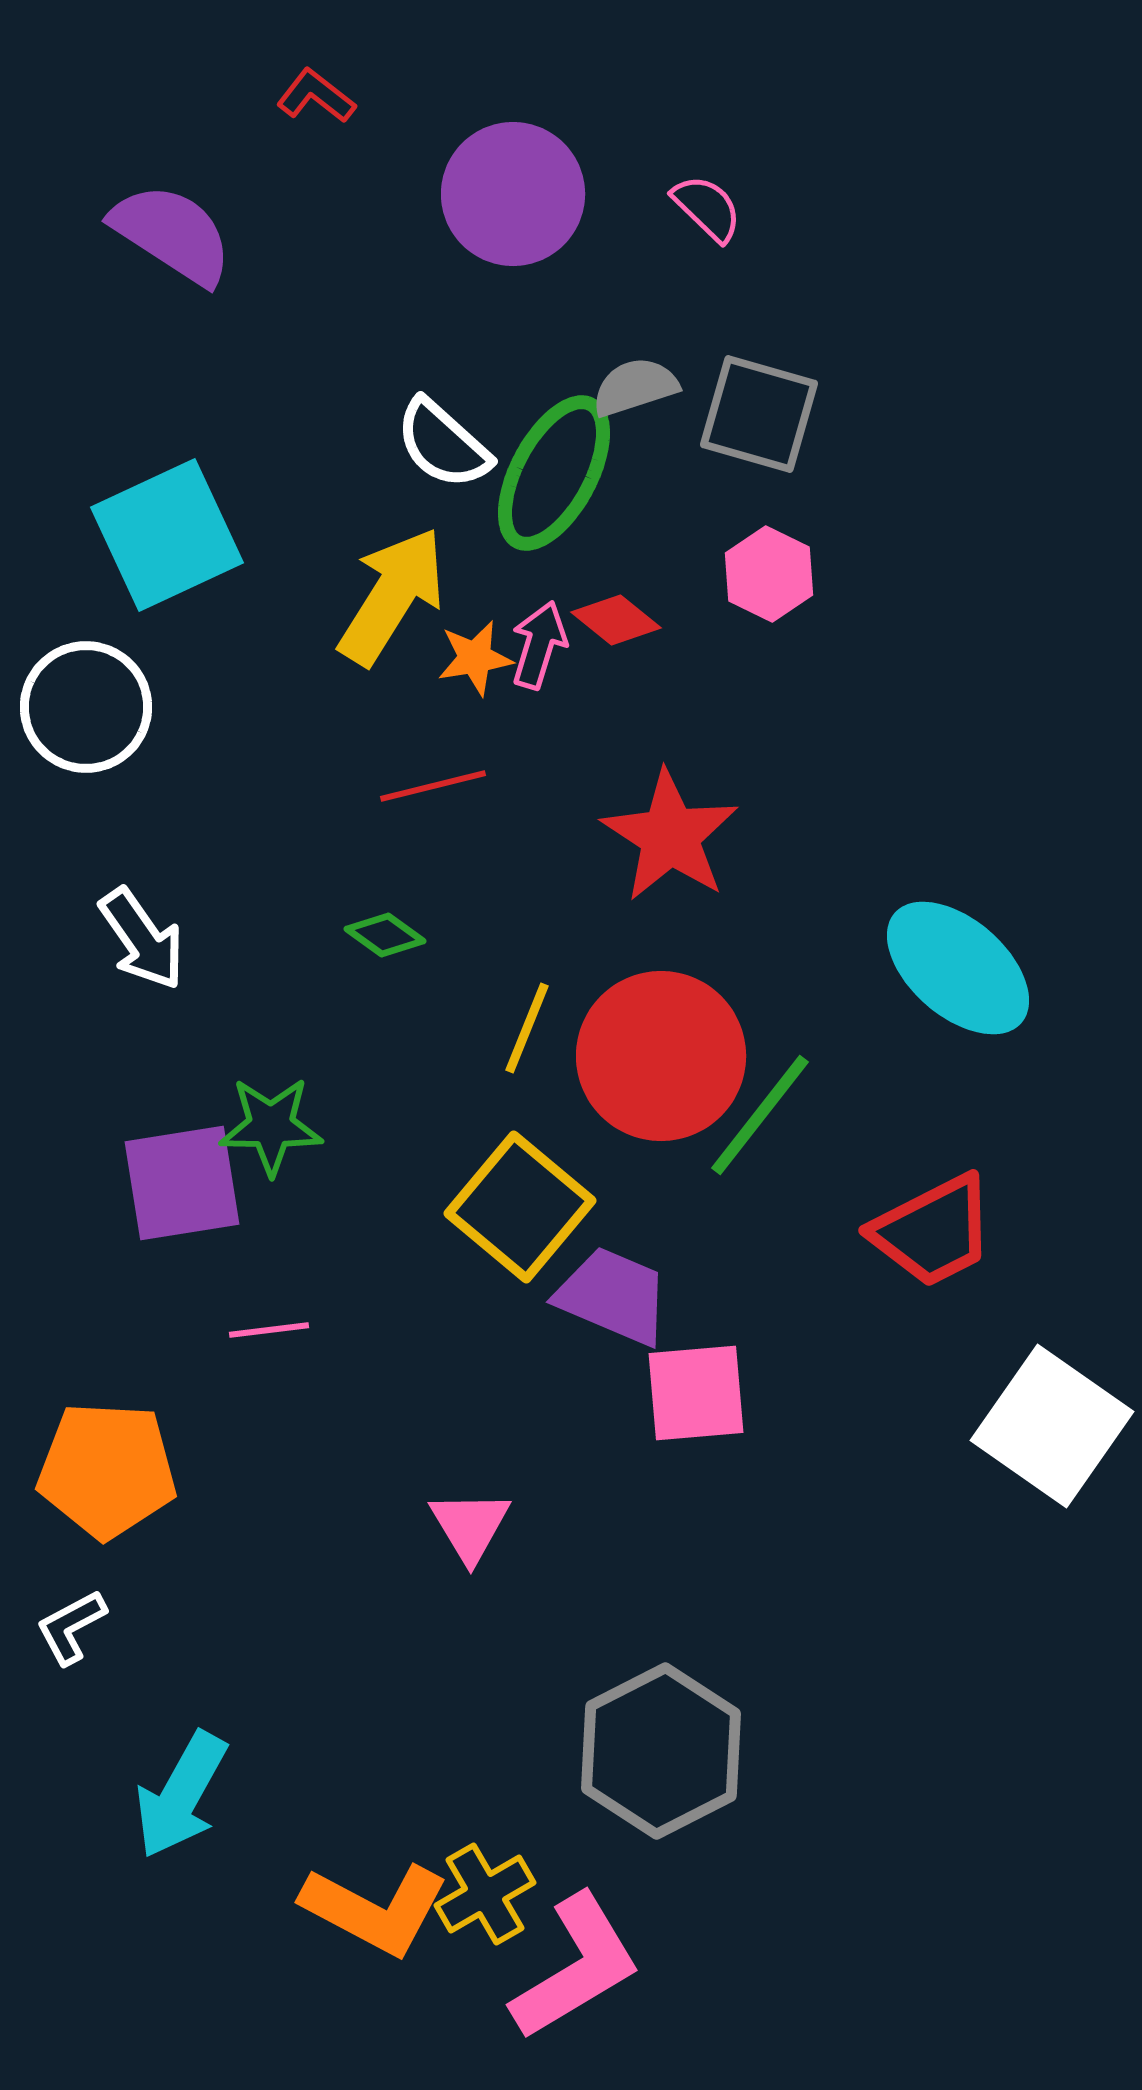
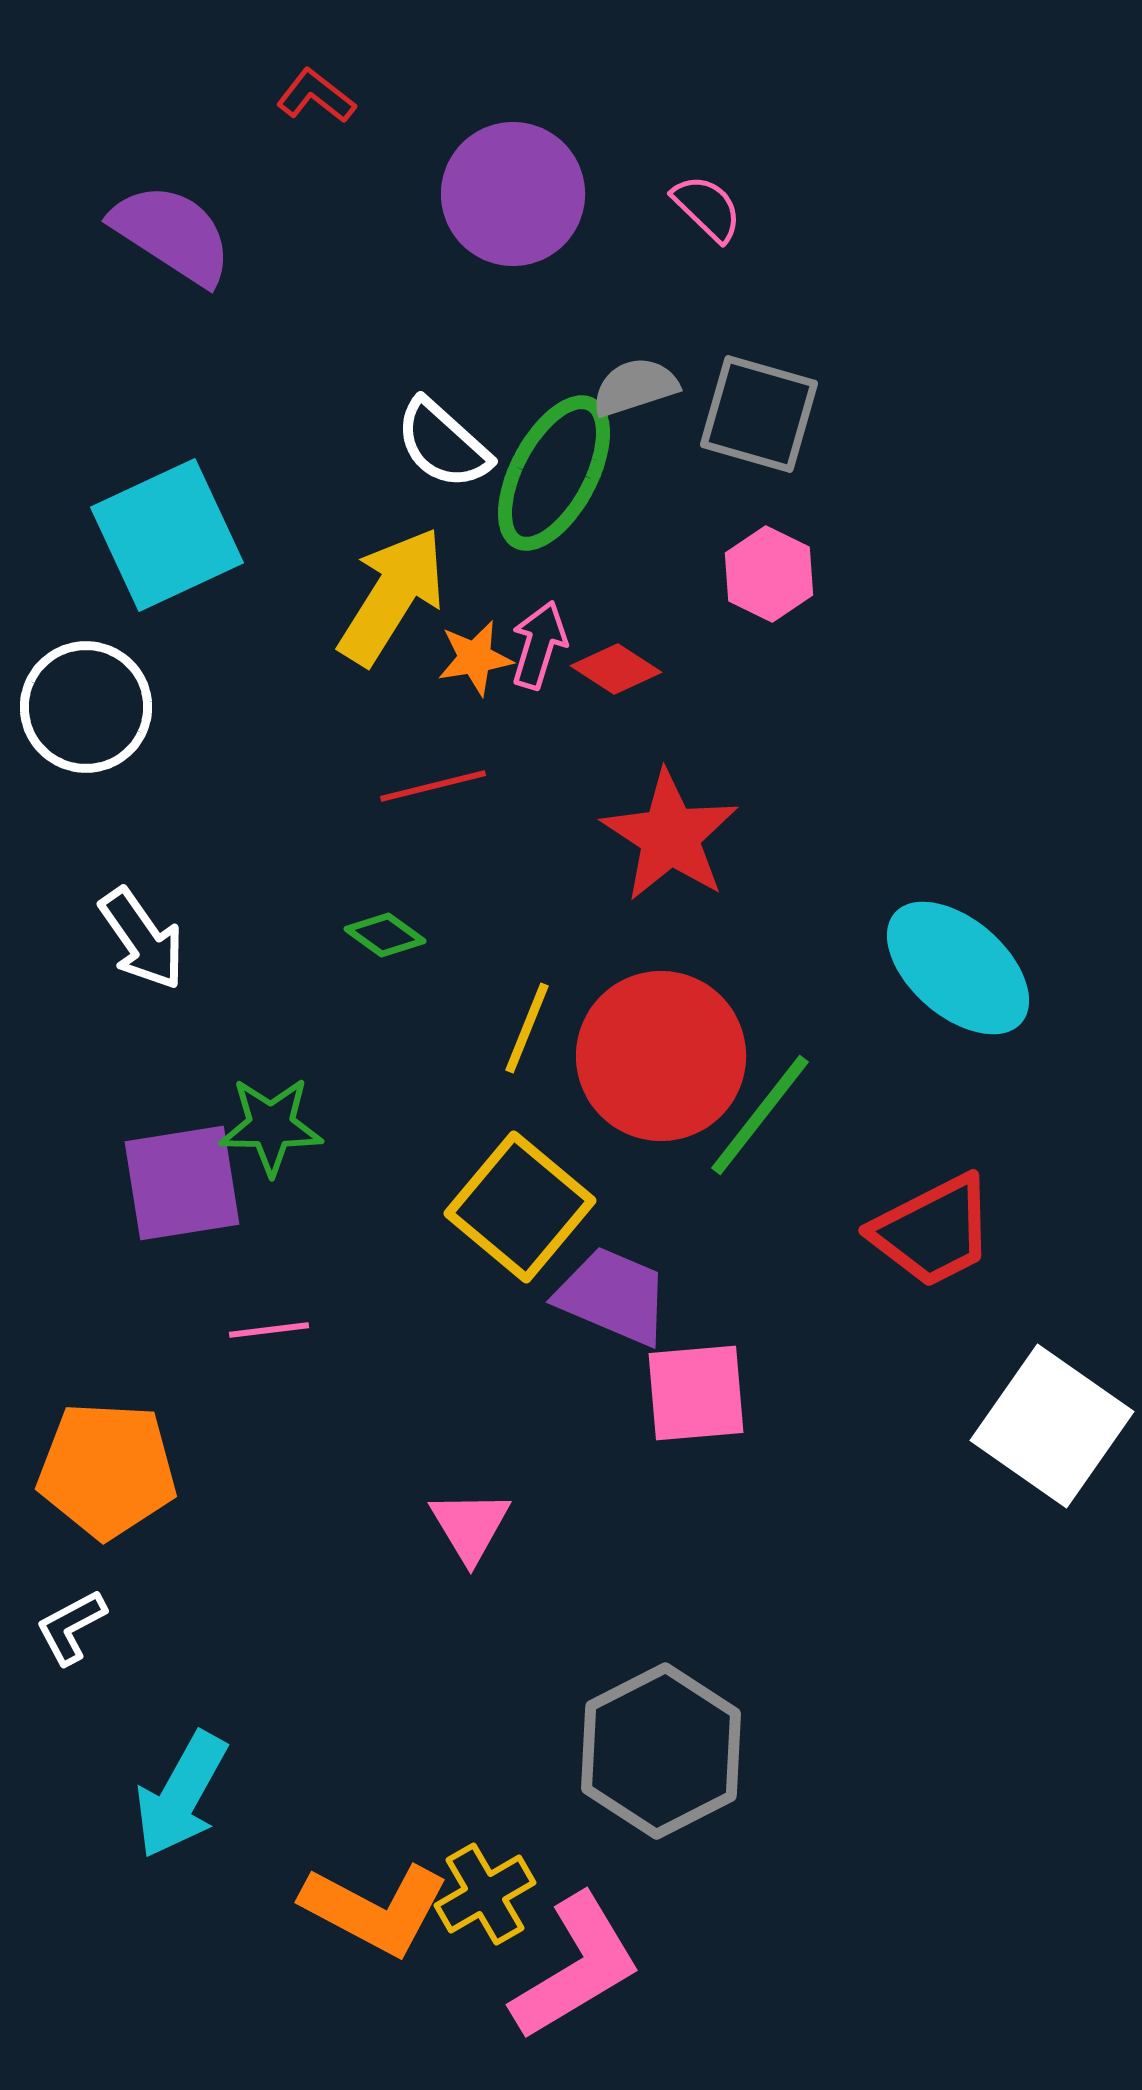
red diamond: moved 49 px down; rotated 6 degrees counterclockwise
